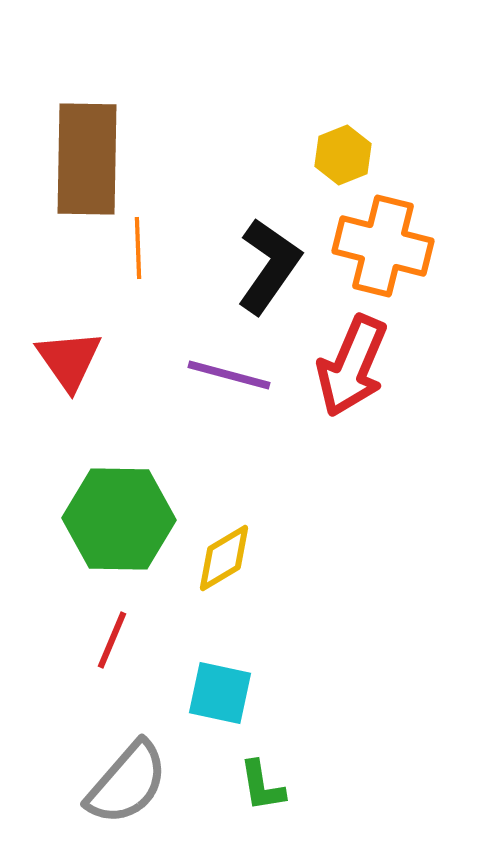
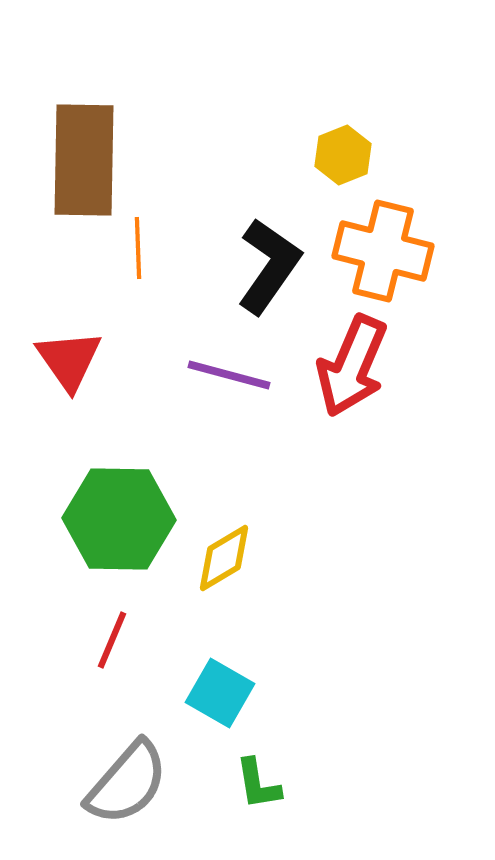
brown rectangle: moved 3 px left, 1 px down
orange cross: moved 5 px down
cyan square: rotated 18 degrees clockwise
green L-shape: moved 4 px left, 2 px up
